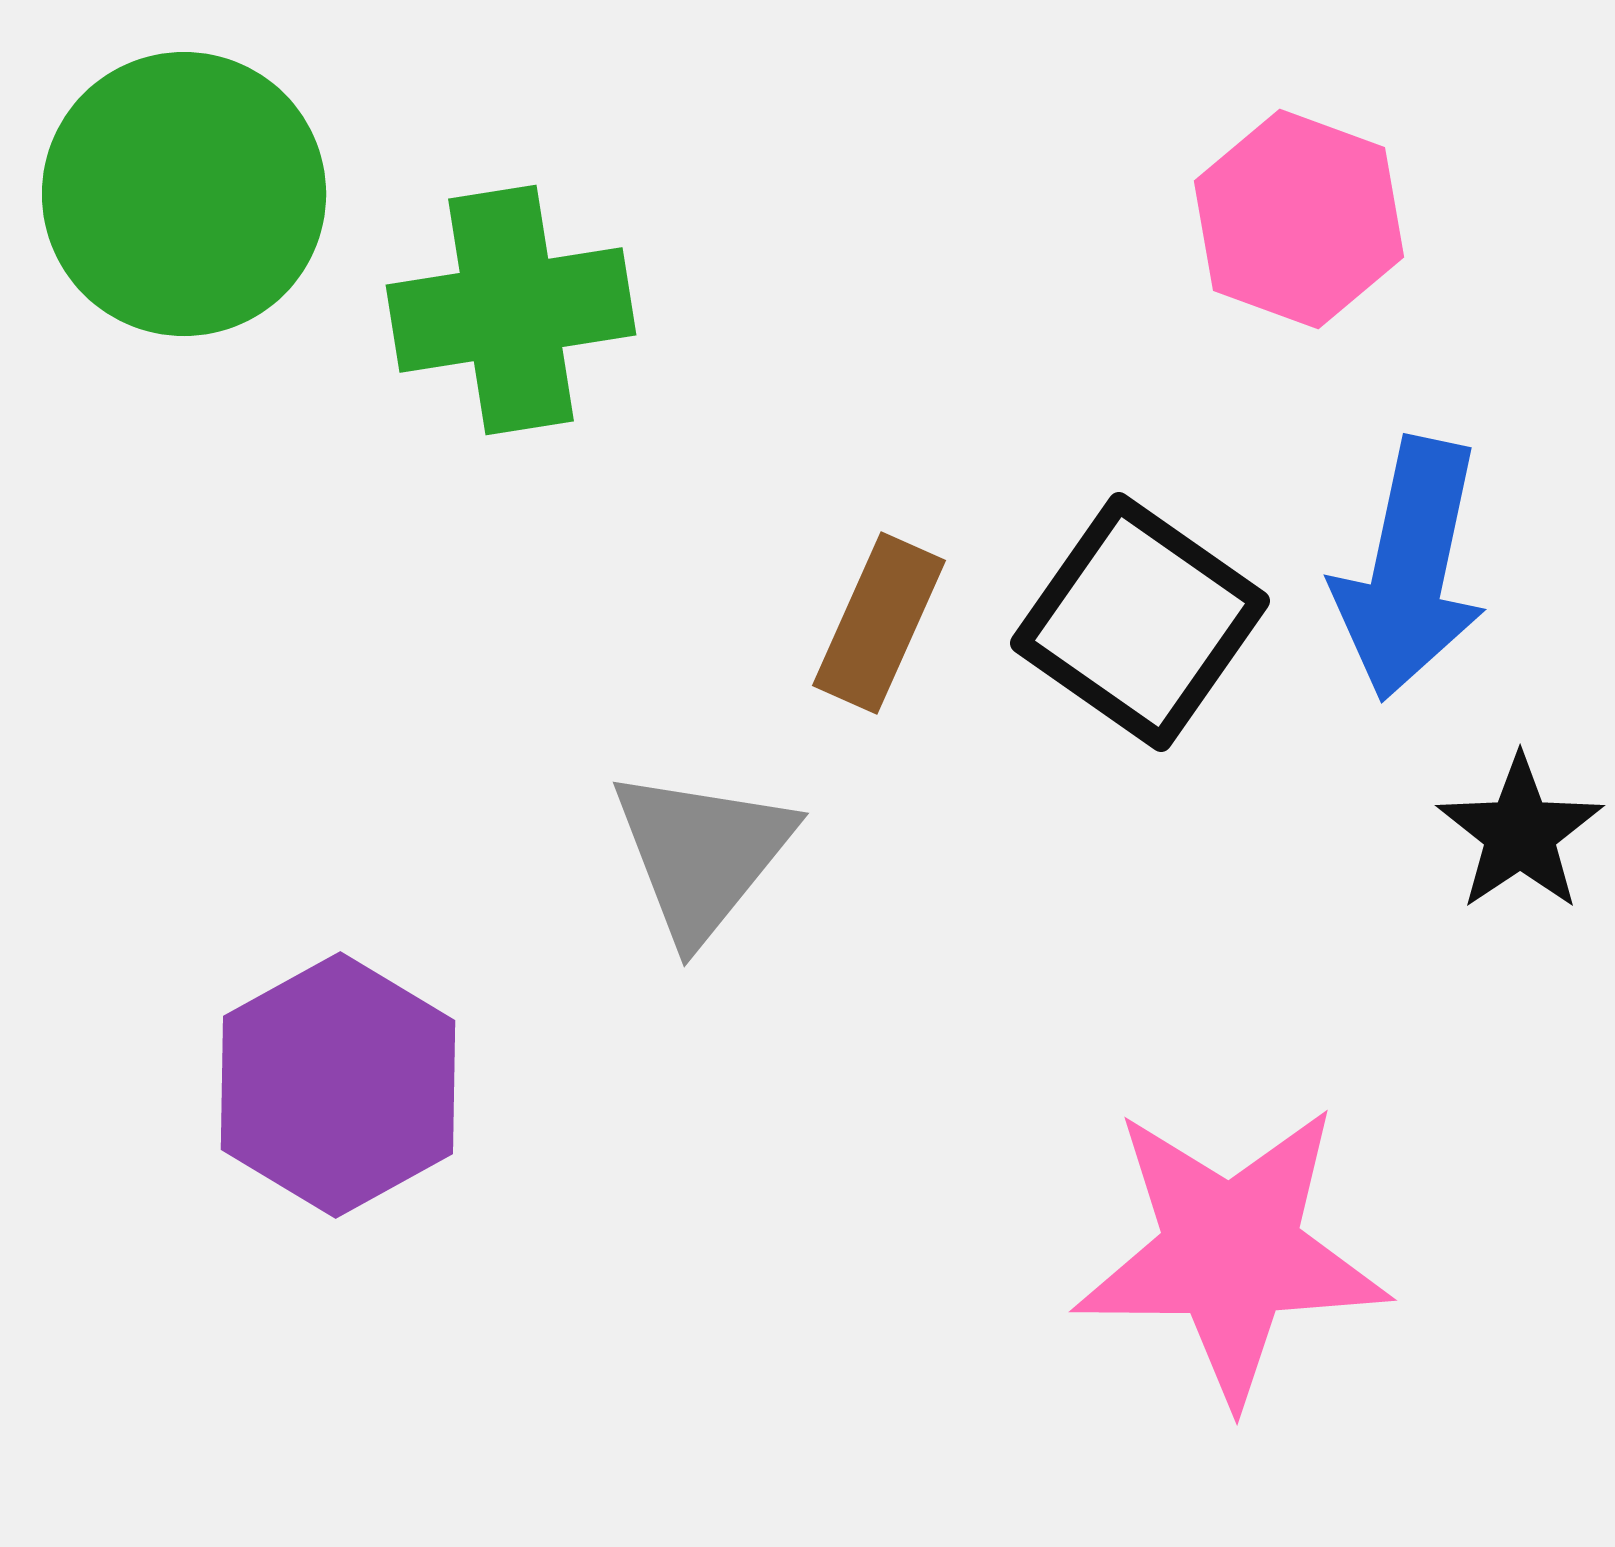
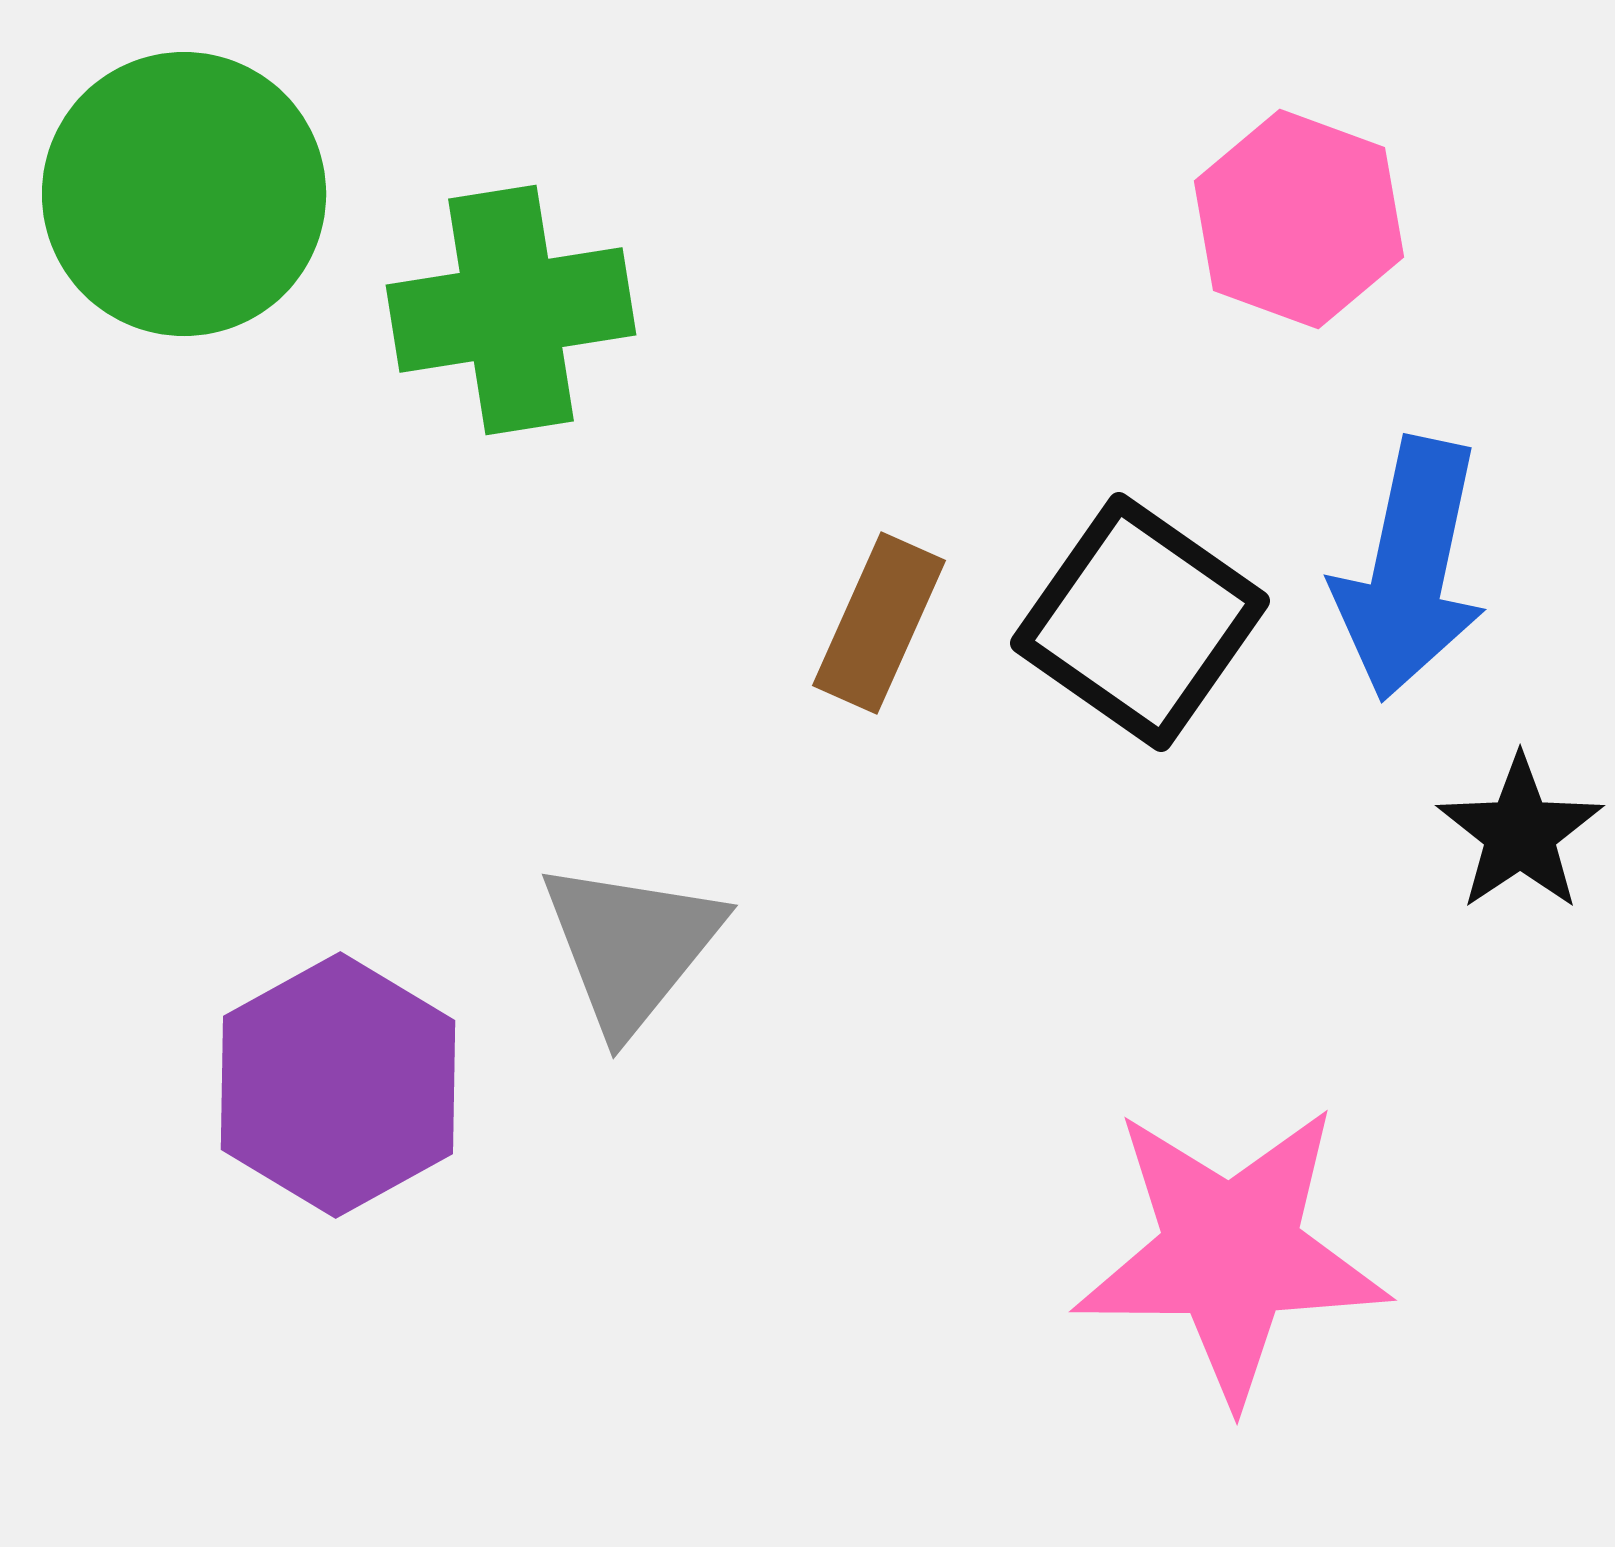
gray triangle: moved 71 px left, 92 px down
